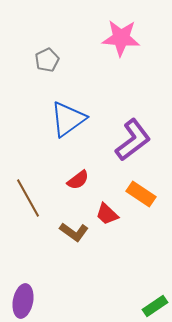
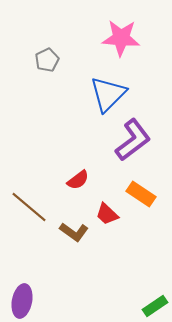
blue triangle: moved 40 px right, 25 px up; rotated 9 degrees counterclockwise
brown line: moved 1 px right, 9 px down; rotated 21 degrees counterclockwise
purple ellipse: moved 1 px left
